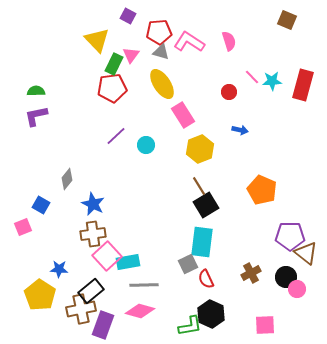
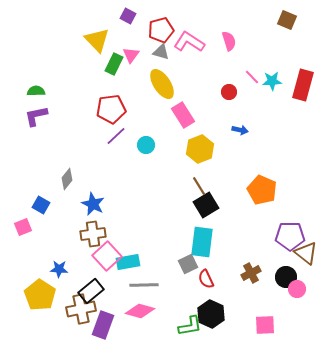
red pentagon at (159, 32): moved 2 px right, 2 px up; rotated 10 degrees counterclockwise
red pentagon at (112, 88): moved 1 px left, 21 px down
